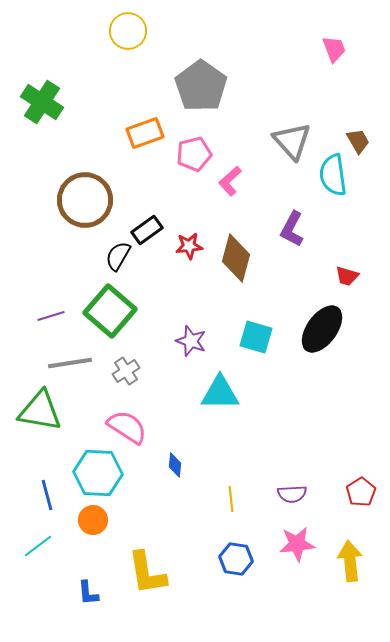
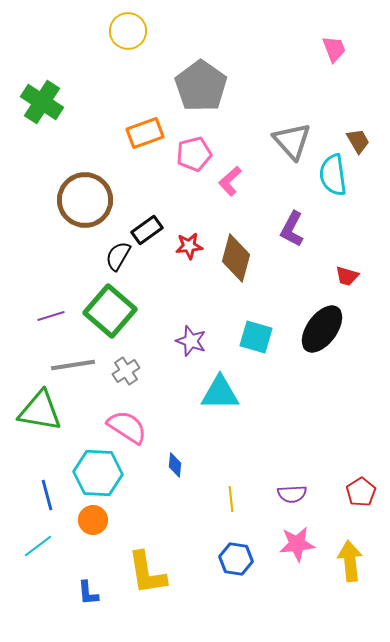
gray line: moved 3 px right, 2 px down
